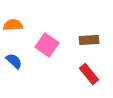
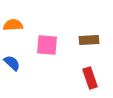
pink square: rotated 30 degrees counterclockwise
blue semicircle: moved 2 px left, 2 px down
red rectangle: moved 1 px right, 4 px down; rotated 20 degrees clockwise
